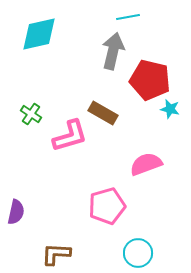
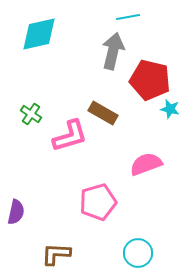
pink pentagon: moved 9 px left, 4 px up
